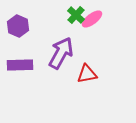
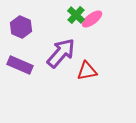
purple hexagon: moved 3 px right, 1 px down
purple arrow: rotated 12 degrees clockwise
purple rectangle: rotated 25 degrees clockwise
red triangle: moved 3 px up
